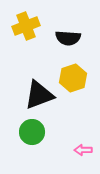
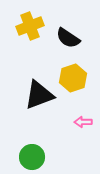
yellow cross: moved 4 px right
black semicircle: rotated 30 degrees clockwise
green circle: moved 25 px down
pink arrow: moved 28 px up
